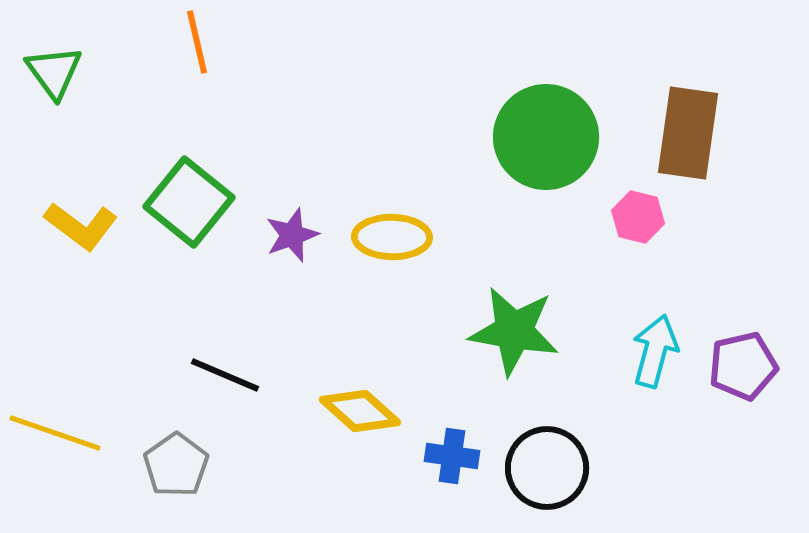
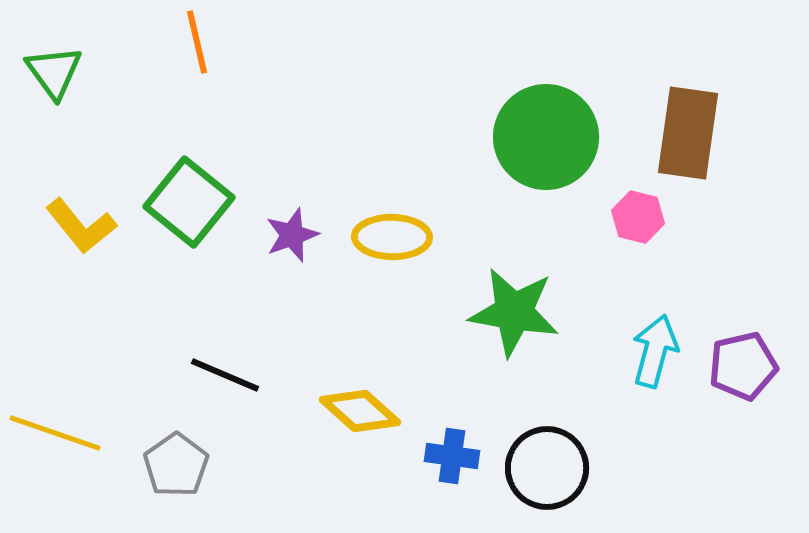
yellow L-shape: rotated 14 degrees clockwise
green star: moved 19 px up
